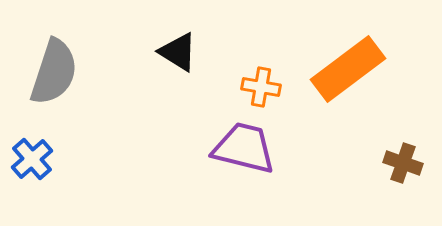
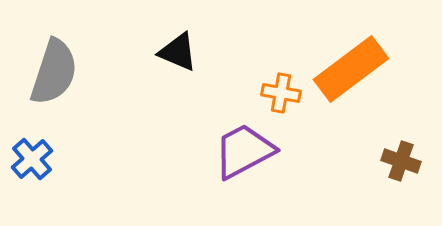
black triangle: rotated 9 degrees counterclockwise
orange rectangle: moved 3 px right
orange cross: moved 20 px right, 6 px down
purple trapezoid: moved 3 px down; rotated 42 degrees counterclockwise
brown cross: moved 2 px left, 2 px up
